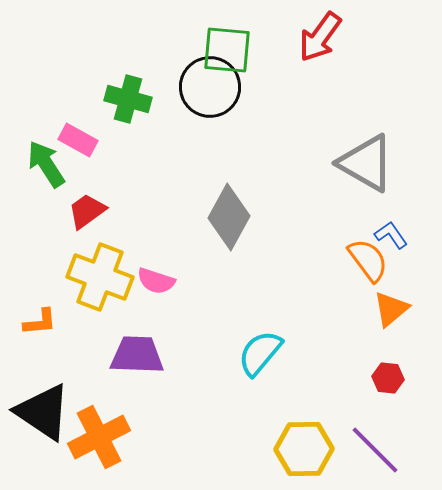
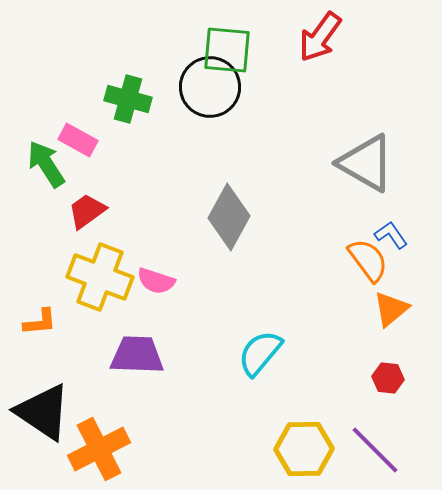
orange cross: moved 12 px down
